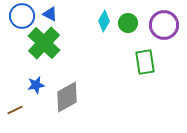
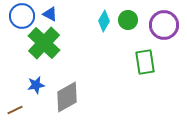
green circle: moved 3 px up
